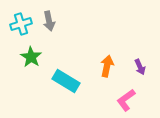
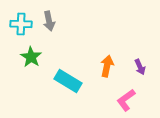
cyan cross: rotated 20 degrees clockwise
cyan rectangle: moved 2 px right
